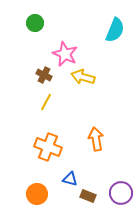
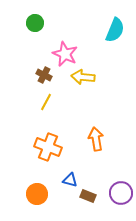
yellow arrow: rotated 10 degrees counterclockwise
blue triangle: moved 1 px down
